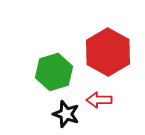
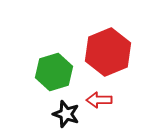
red hexagon: rotated 9 degrees clockwise
